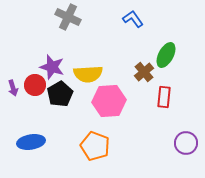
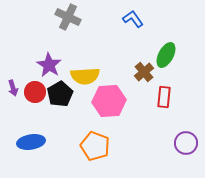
purple star: moved 3 px left, 2 px up; rotated 15 degrees clockwise
yellow semicircle: moved 3 px left, 2 px down
red circle: moved 7 px down
